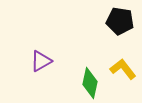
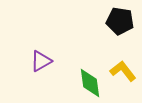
yellow L-shape: moved 2 px down
green diamond: rotated 20 degrees counterclockwise
